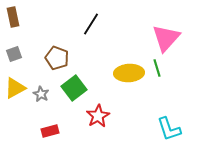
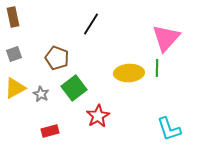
green line: rotated 18 degrees clockwise
